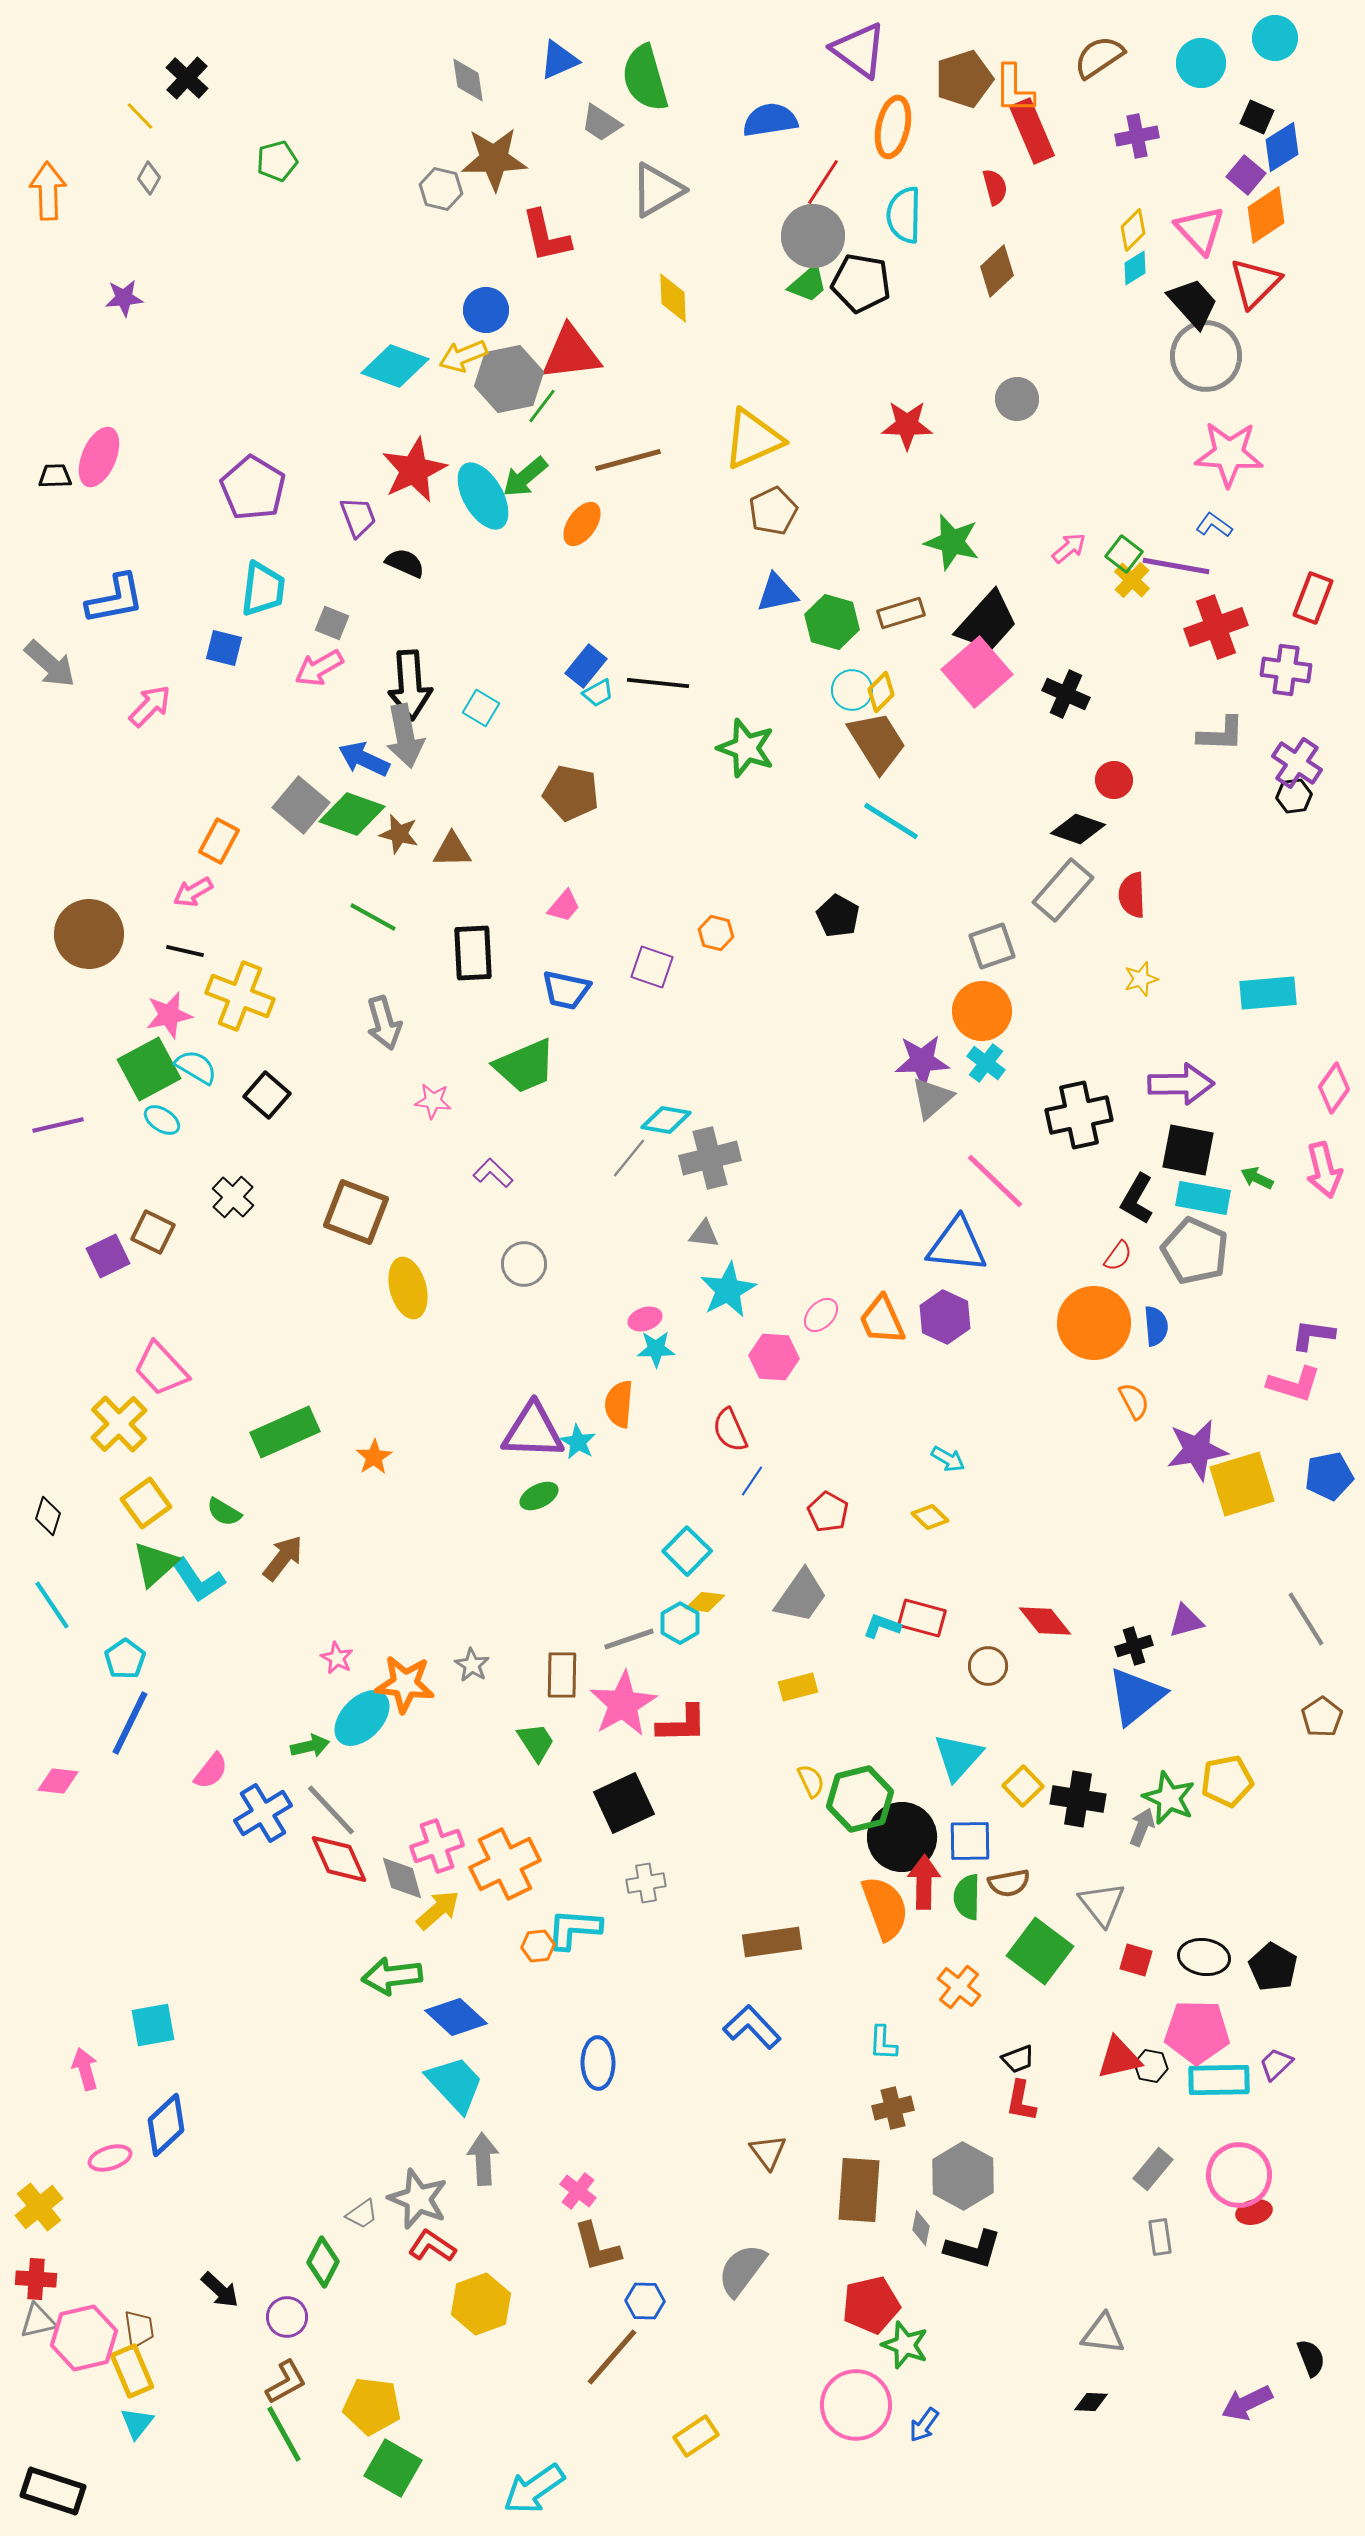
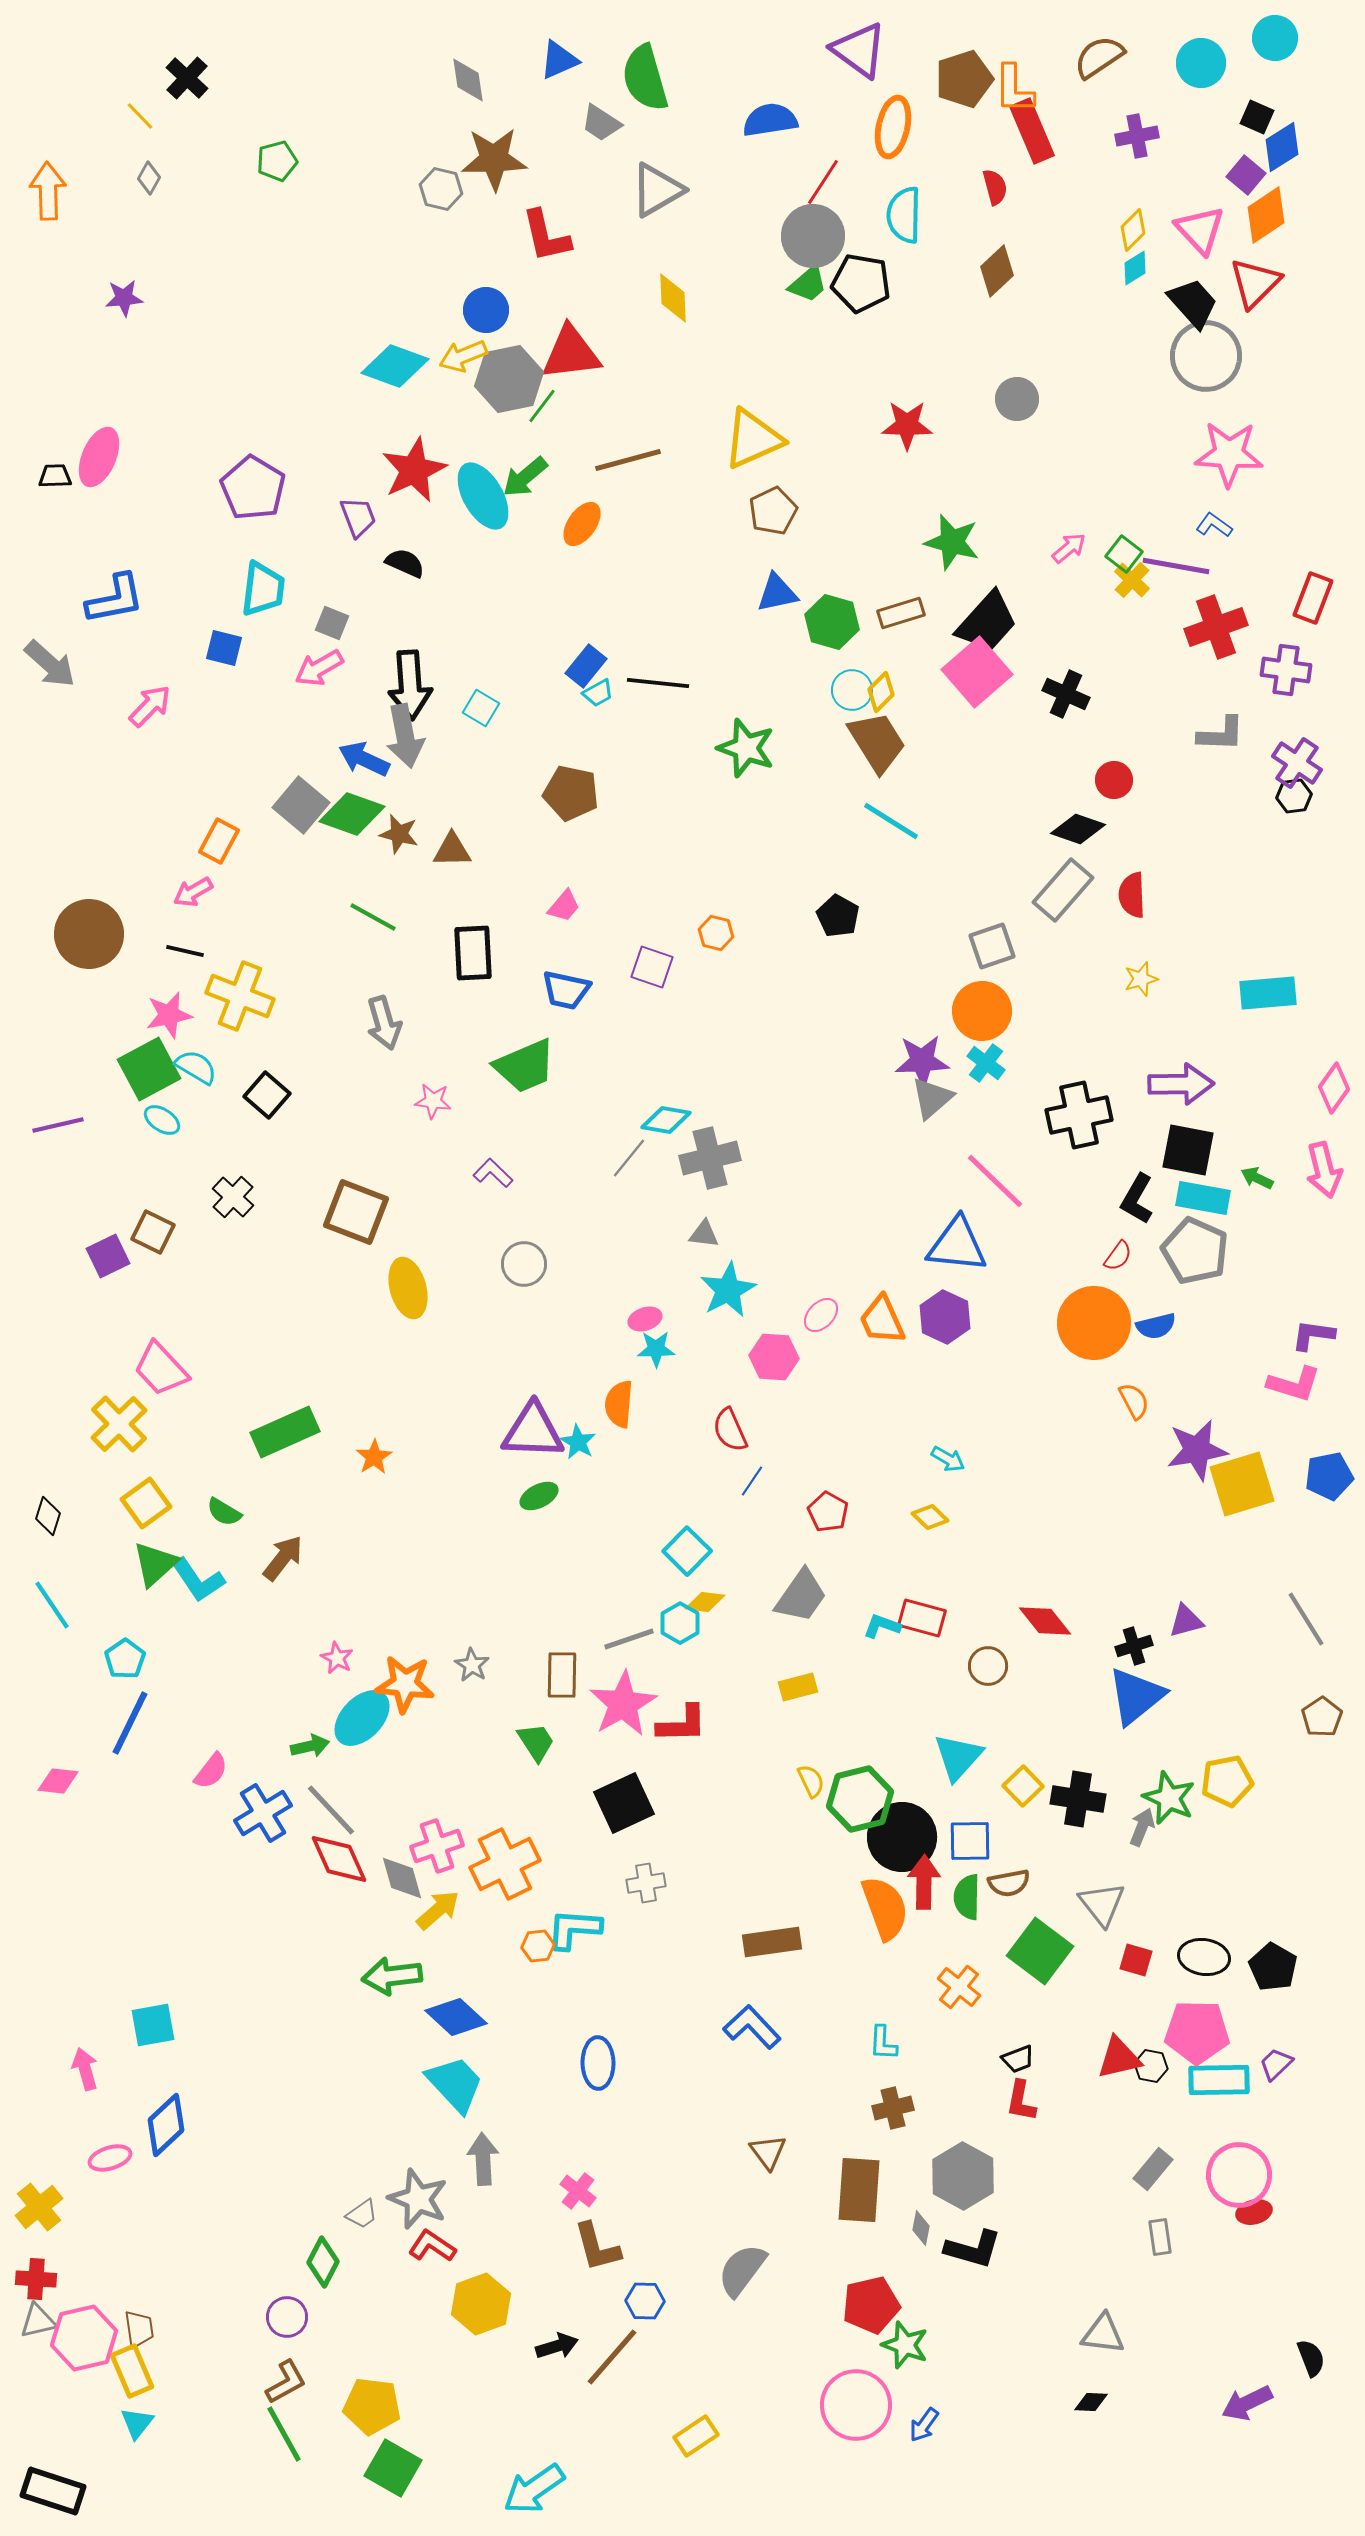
blue semicircle at (1156, 1326): rotated 81 degrees clockwise
black arrow at (220, 2290): moved 337 px right, 56 px down; rotated 60 degrees counterclockwise
